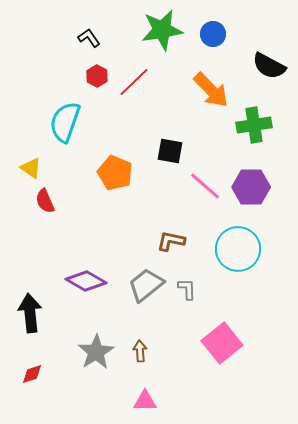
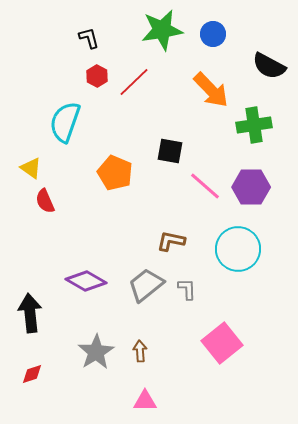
black L-shape: rotated 20 degrees clockwise
